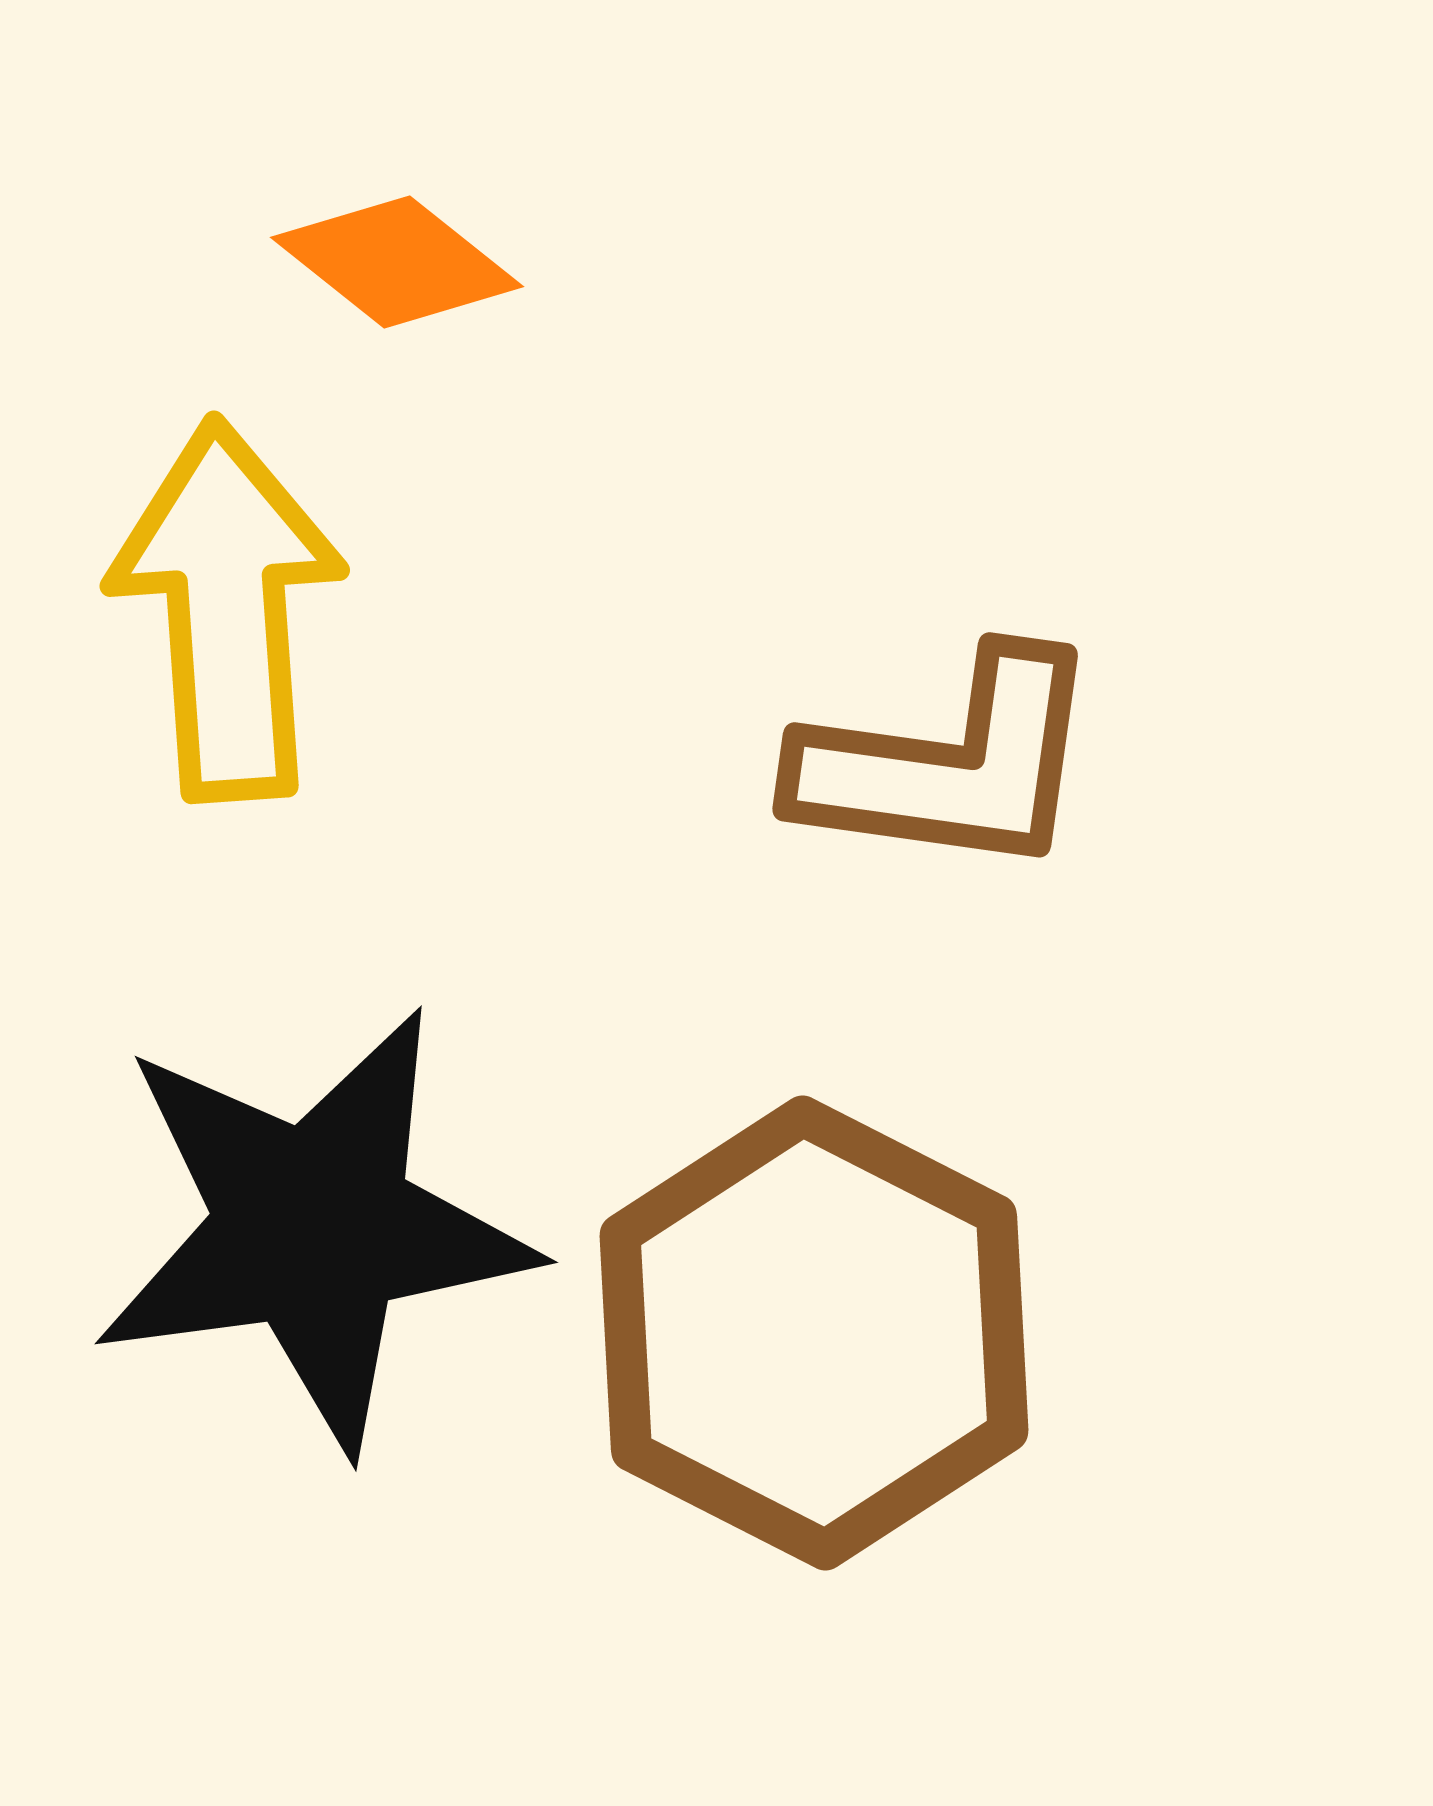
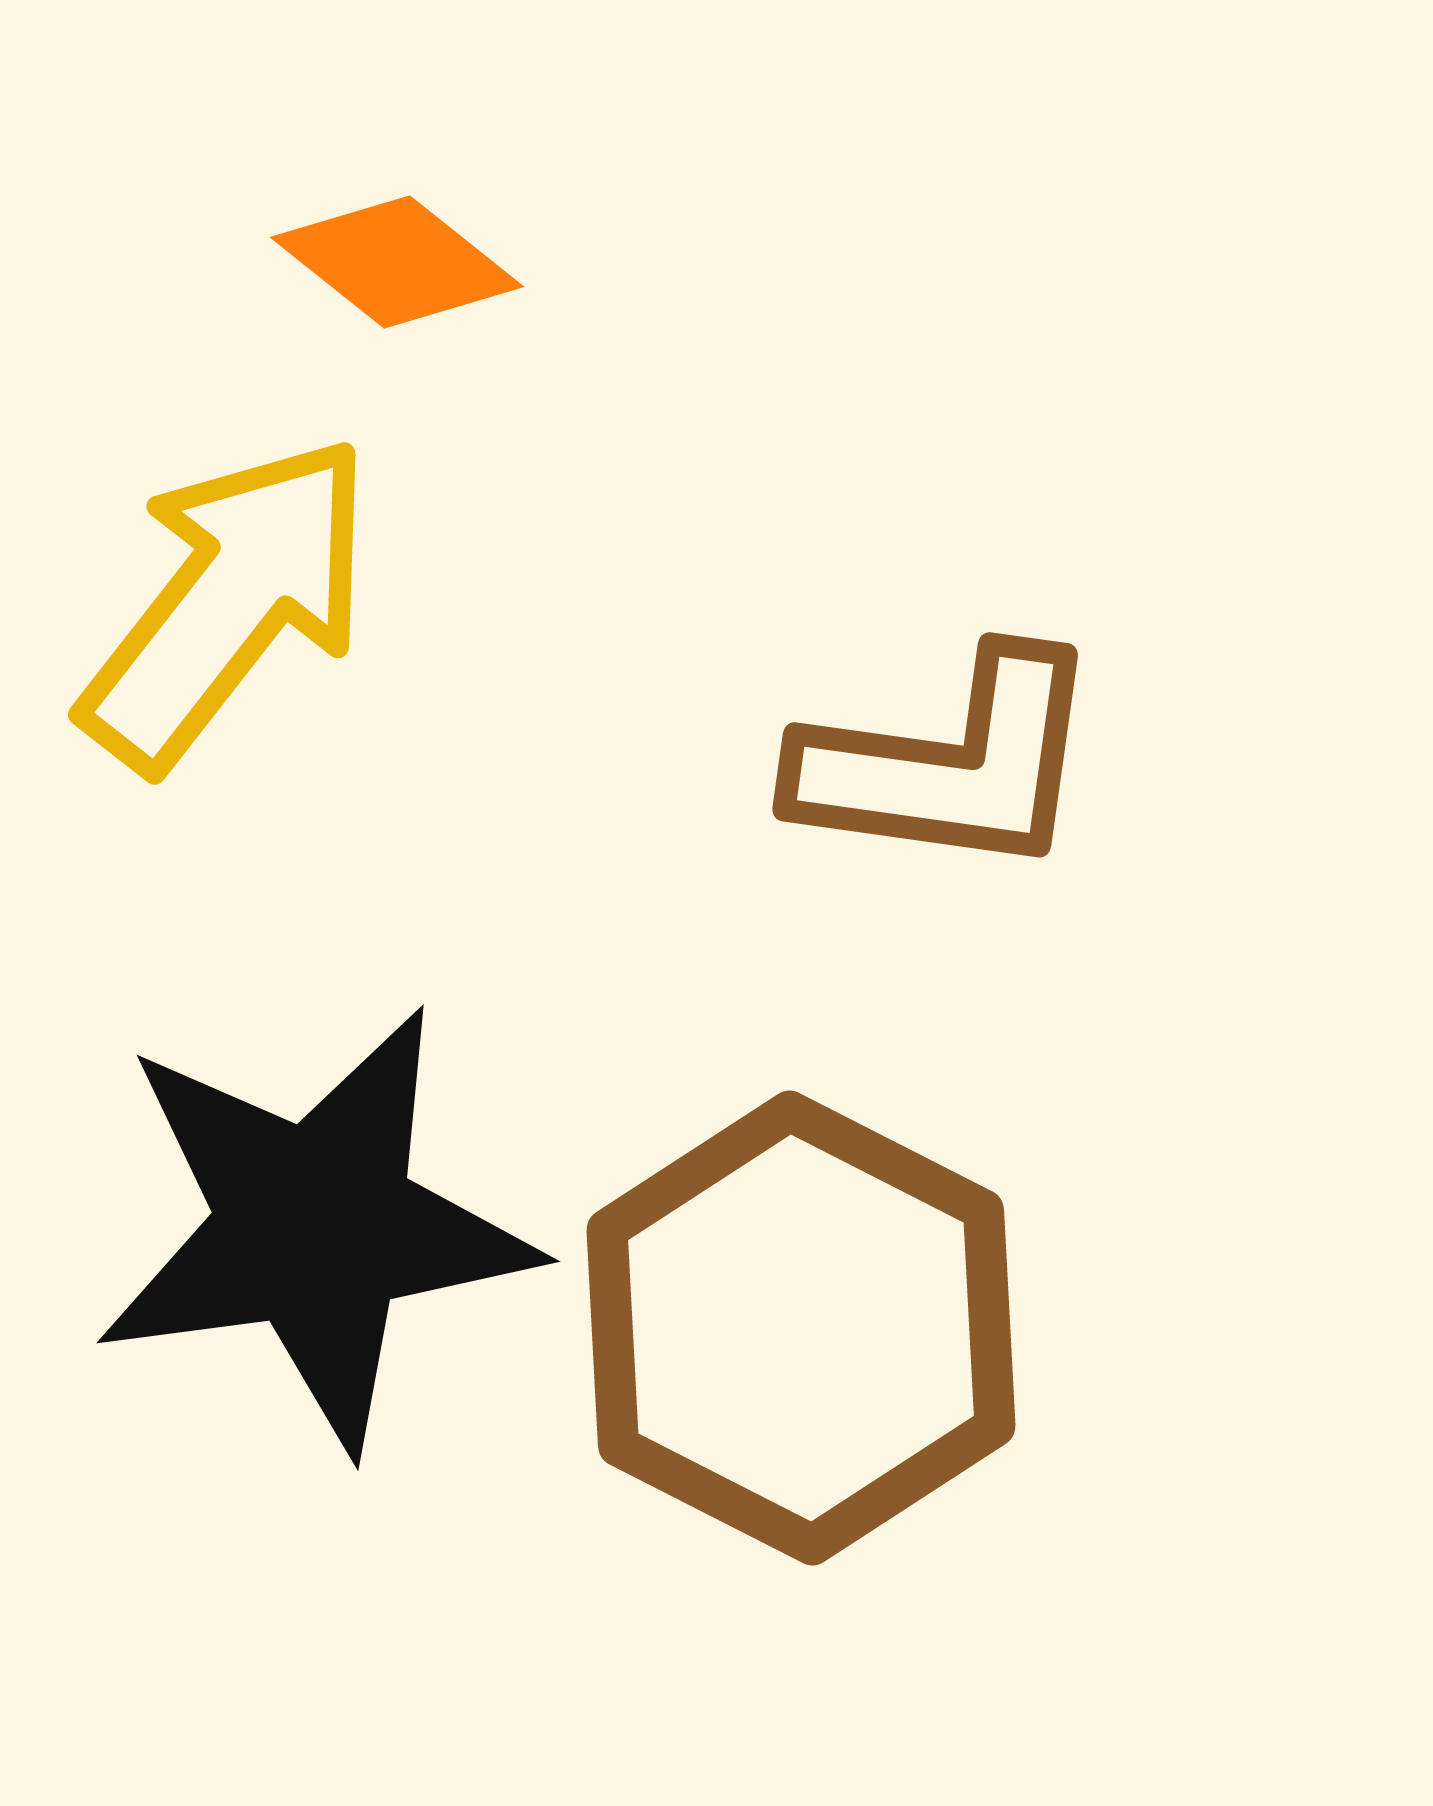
yellow arrow: moved 1 px right, 8 px up; rotated 42 degrees clockwise
black star: moved 2 px right, 1 px up
brown hexagon: moved 13 px left, 5 px up
